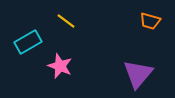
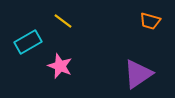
yellow line: moved 3 px left
purple triangle: rotated 16 degrees clockwise
